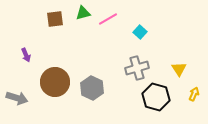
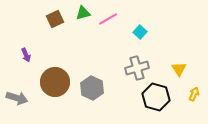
brown square: rotated 18 degrees counterclockwise
